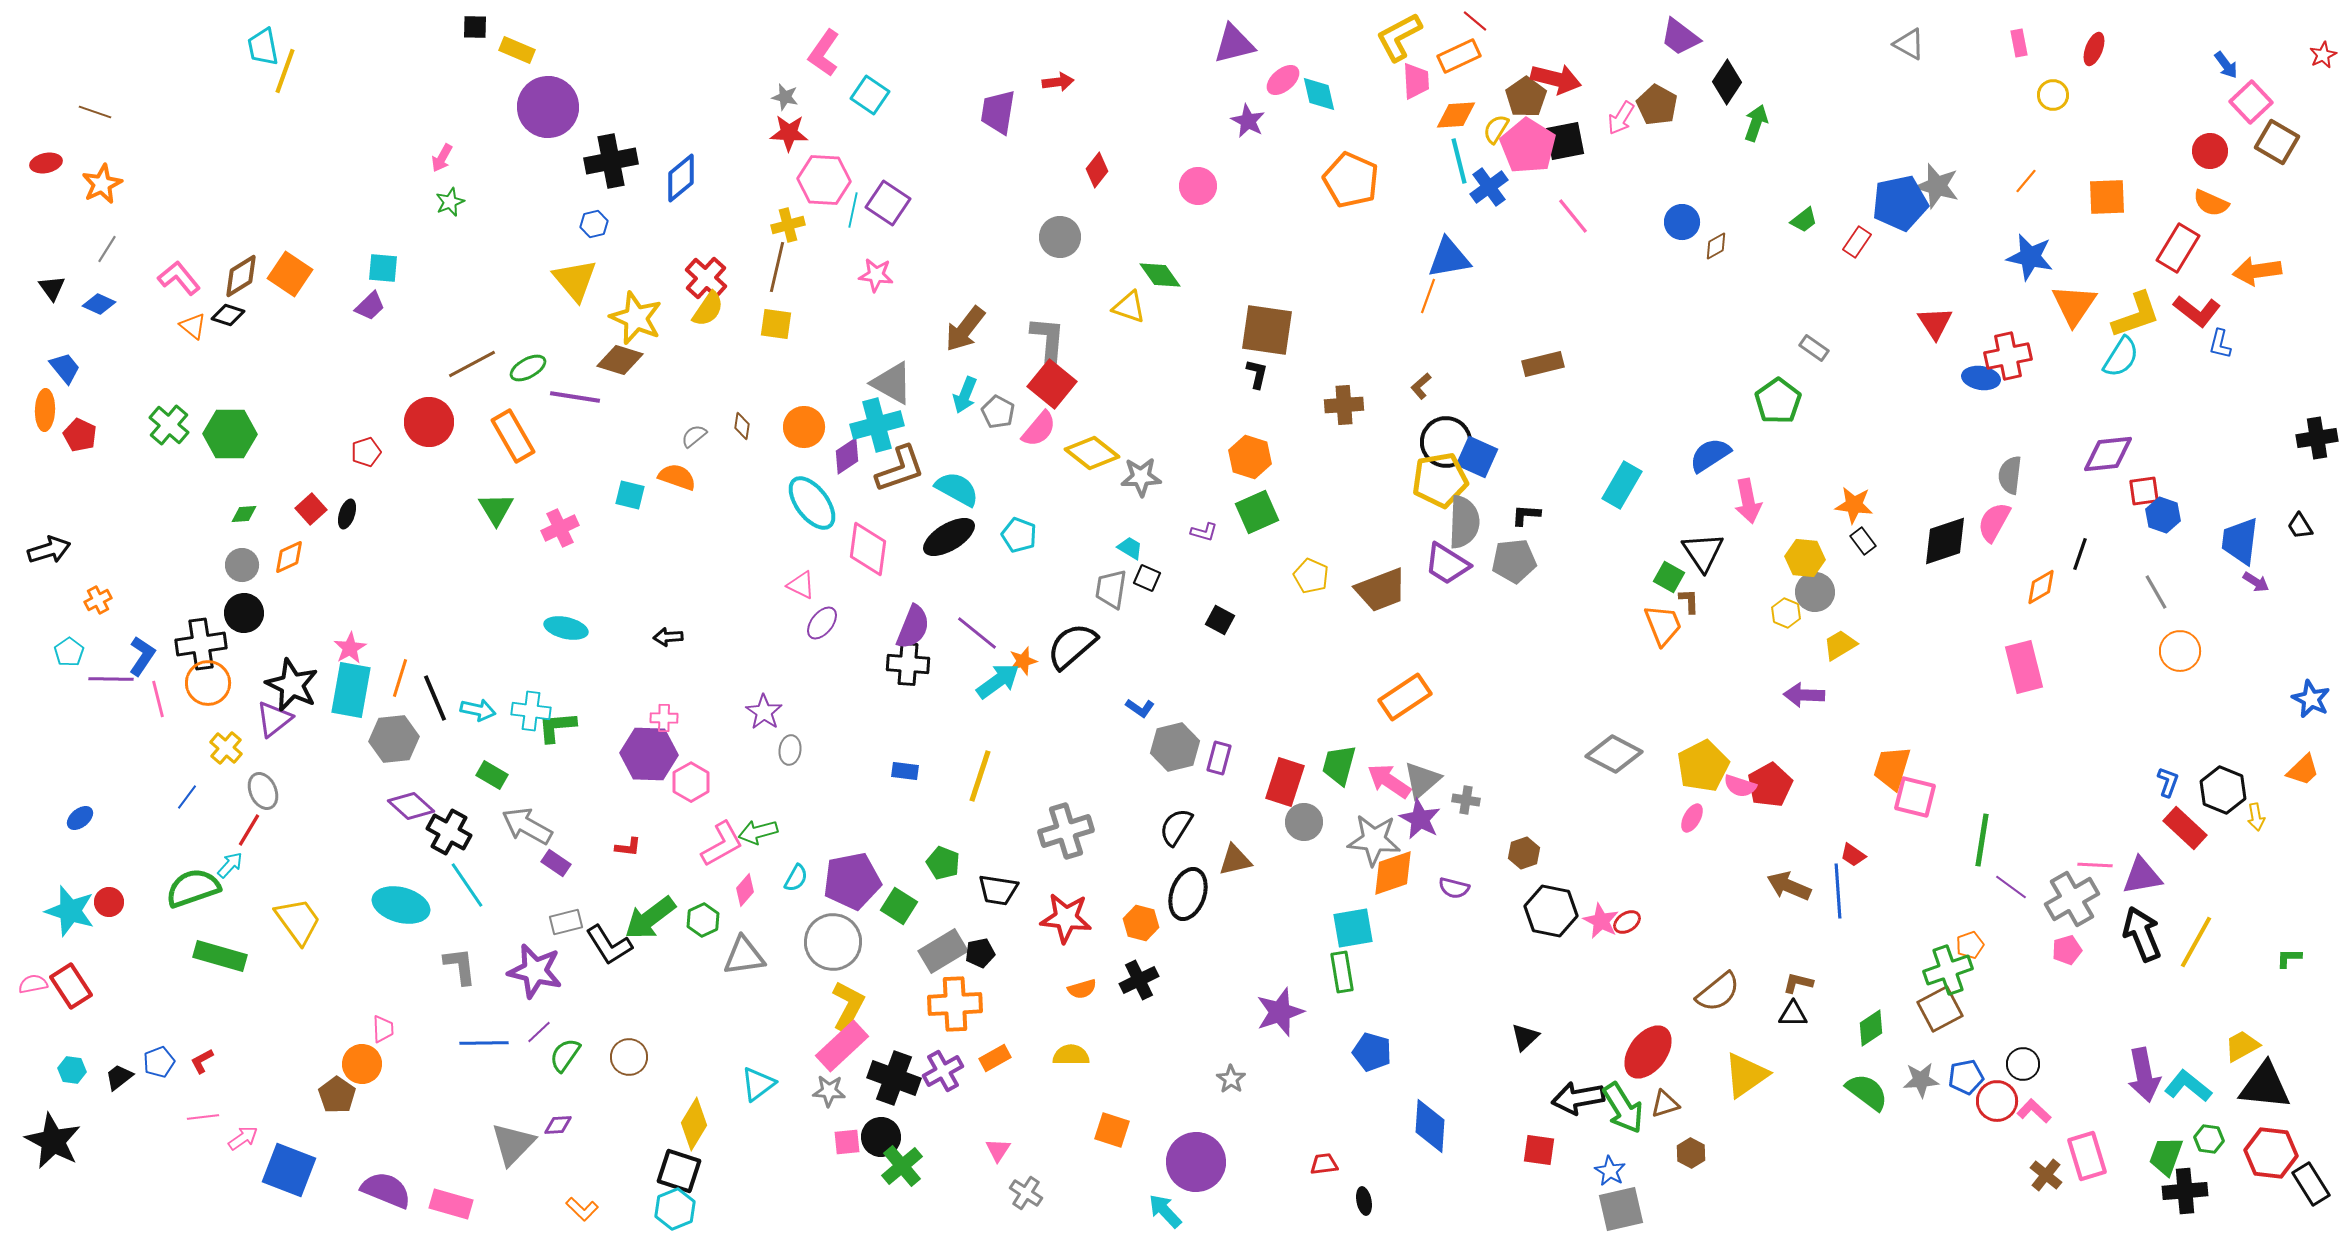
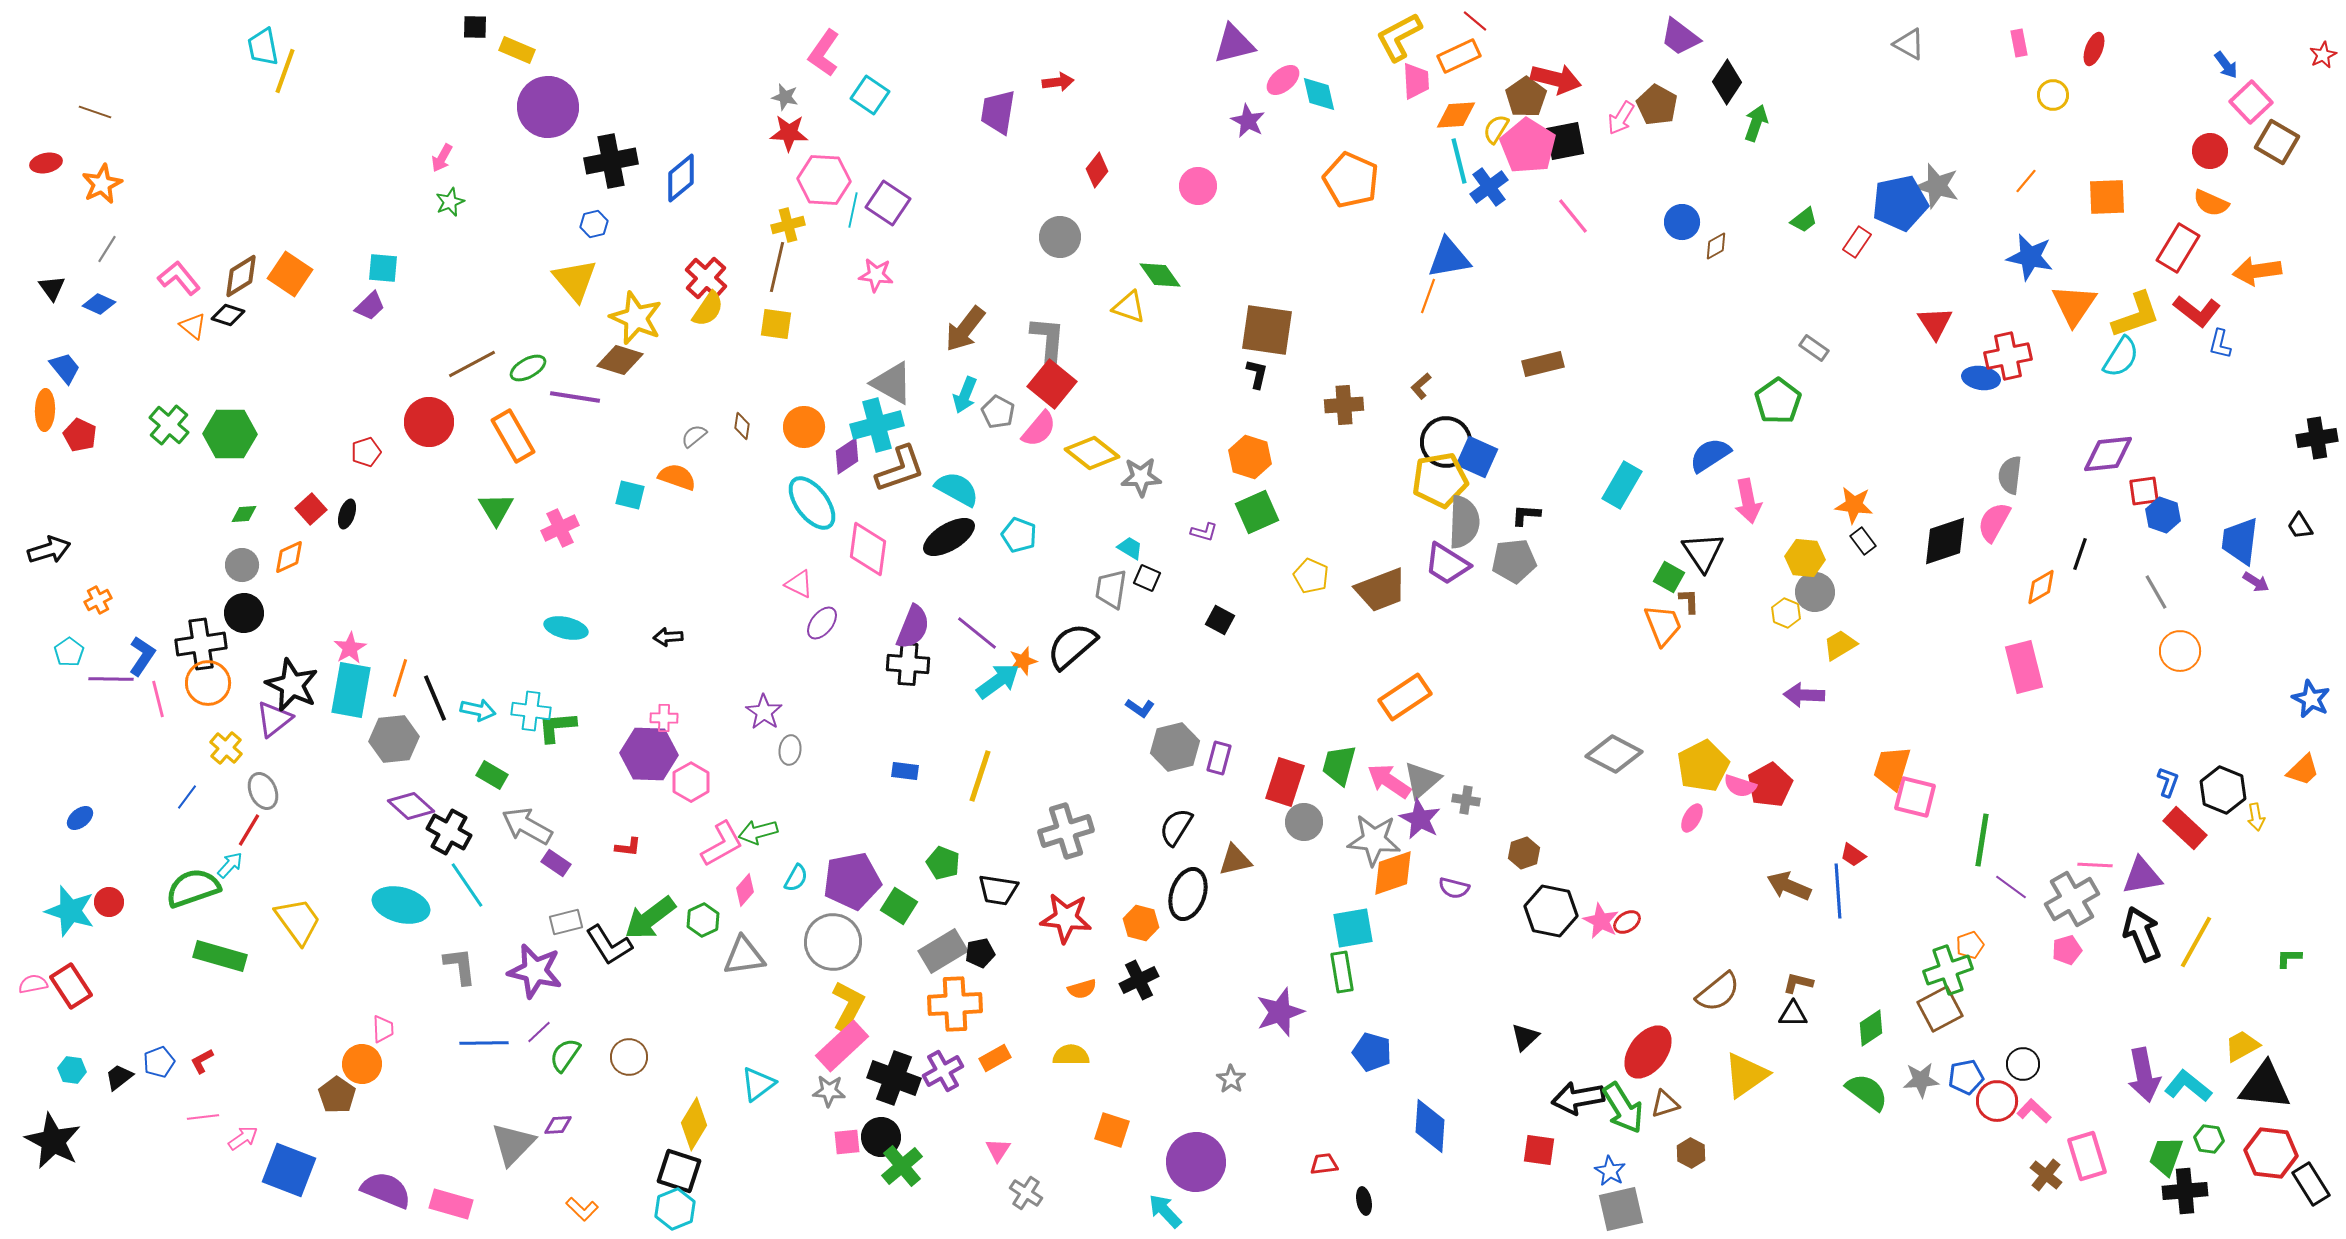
pink triangle at (801, 585): moved 2 px left, 1 px up
